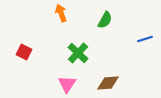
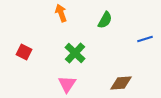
green cross: moved 3 px left
brown diamond: moved 13 px right
